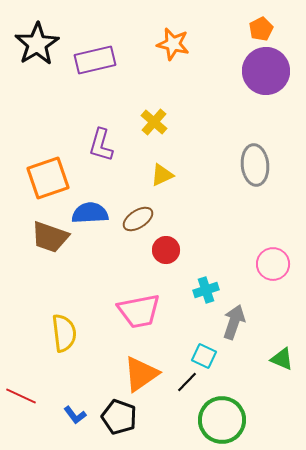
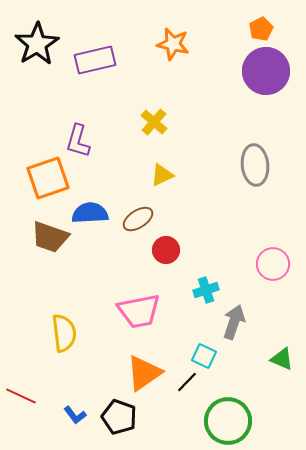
purple L-shape: moved 23 px left, 4 px up
orange triangle: moved 3 px right, 1 px up
green circle: moved 6 px right, 1 px down
